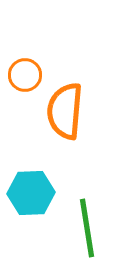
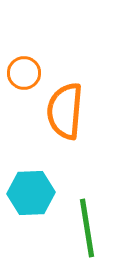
orange circle: moved 1 px left, 2 px up
